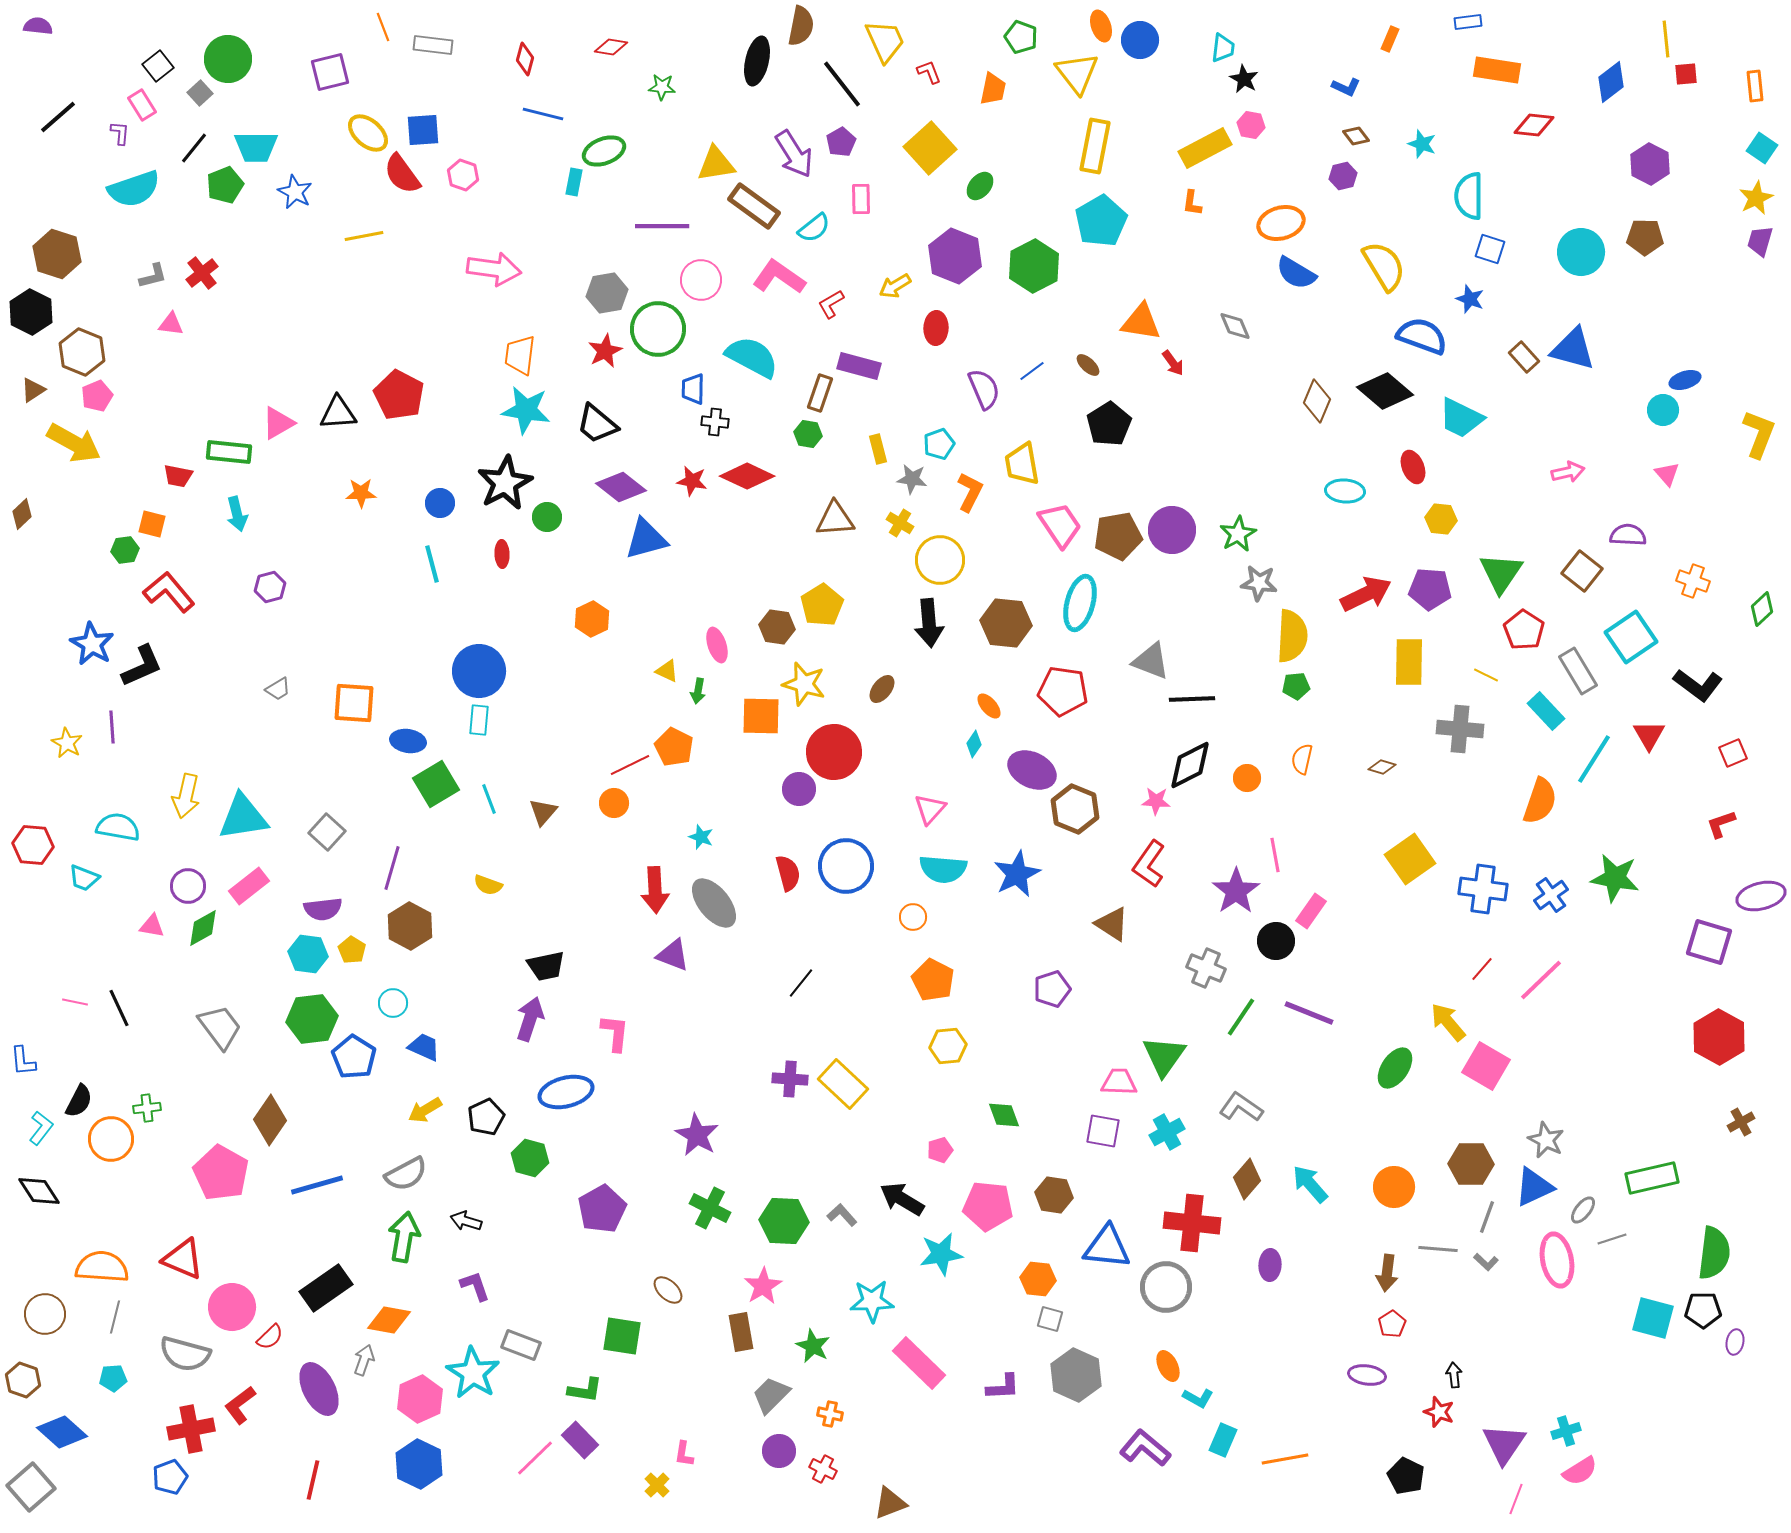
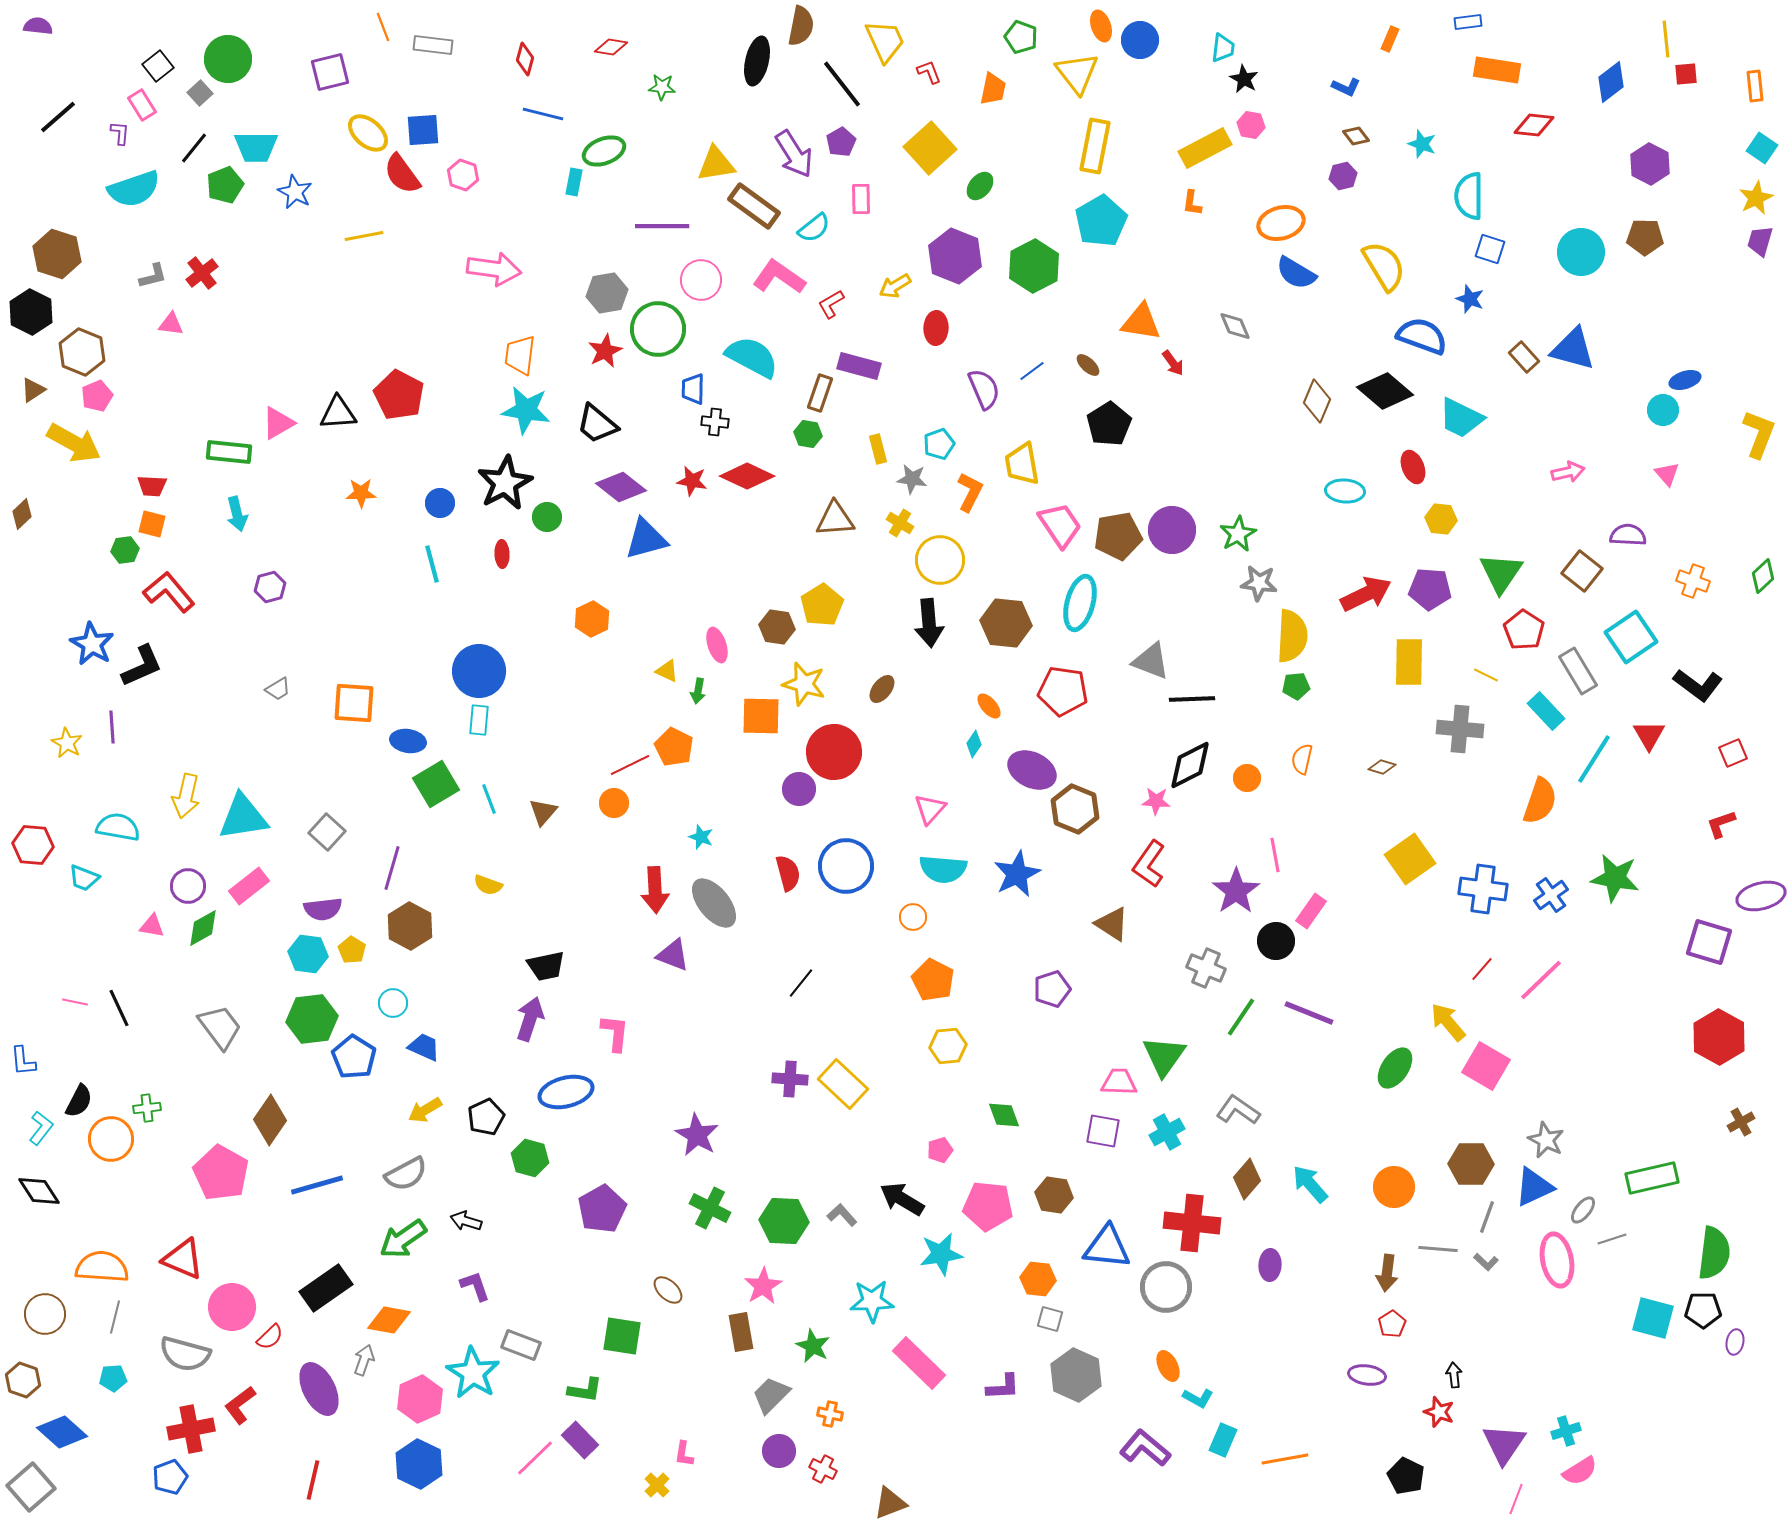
red trapezoid at (178, 476): moved 26 px left, 10 px down; rotated 8 degrees counterclockwise
green diamond at (1762, 609): moved 1 px right, 33 px up
gray L-shape at (1241, 1107): moved 3 px left, 3 px down
green arrow at (404, 1237): moved 1 px left, 2 px down; rotated 135 degrees counterclockwise
